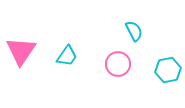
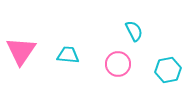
cyan trapezoid: moved 1 px right, 1 px up; rotated 120 degrees counterclockwise
